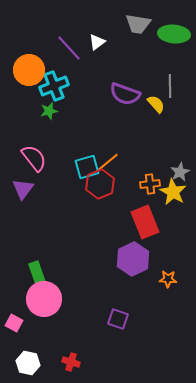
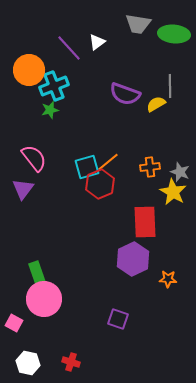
yellow semicircle: rotated 78 degrees counterclockwise
green star: moved 1 px right, 1 px up
gray star: rotated 24 degrees counterclockwise
orange cross: moved 17 px up
red rectangle: rotated 20 degrees clockwise
